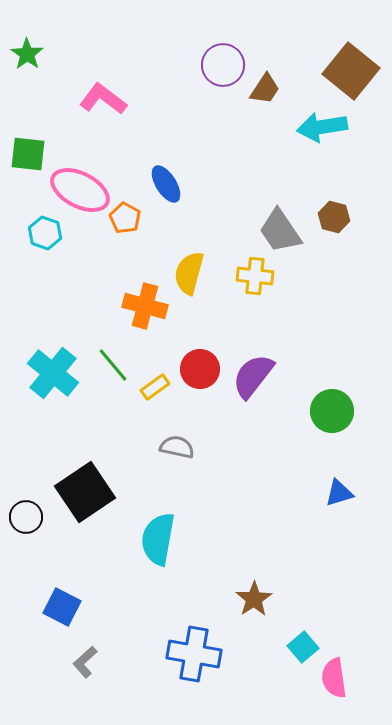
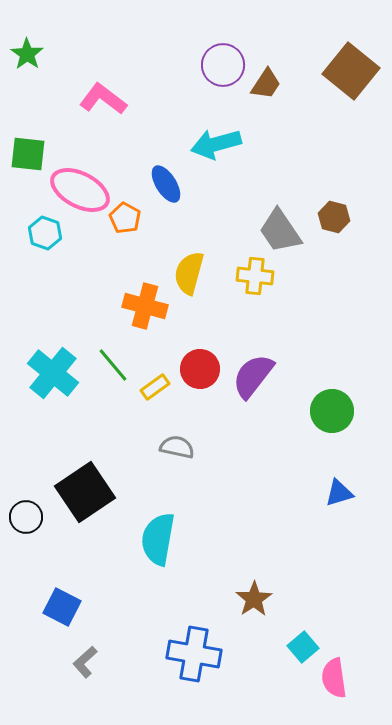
brown trapezoid: moved 1 px right, 5 px up
cyan arrow: moved 106 px left, 17 px down; rotated 6 degrees counterclockwise
